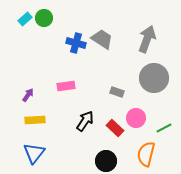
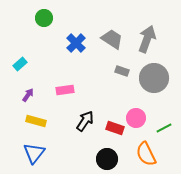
cyan rectangle: moved 5 px left, 45 px down
gray trapezoid: moved 10 px right
blue cross: rotated 30 degrees clockwise
pink rectangle: moved 1 px left, 4 px down
gray rectangle: moved 5 px right, 21 px up
yellow rectangle: moved 1 px right, 1 px down; rotated 18 degrees clockwise
red rectangle: rotated 24 degrees counterclockwise
orange semicircle: rotated 40 degrees counterclockwise
black circle: moved 1 px right, 2 px up
